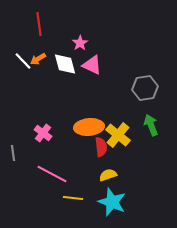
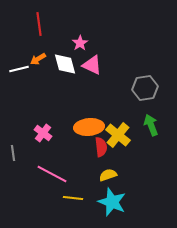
white line: moved 4 px left, 8 px down; rotated 60 degrees counterclockwise
